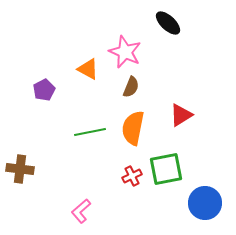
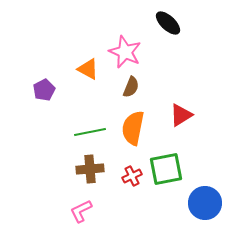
brown cross: moved 70 px right; rotated 12 degrees counterclockwise
pink L-shape: rotated 15 degrees clockwise
